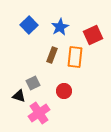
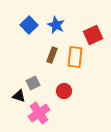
blue star: moved 4 px left, 2 px up; rotated 18 degrees counterclockwise
